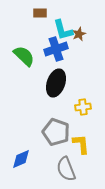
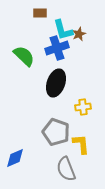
blue cross: moved 1 px right, 1 px up
blue diamond: moved 6 px left, 1 px up
